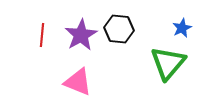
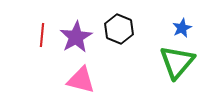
black hexagon: rotated 16 degrees clockwise
purple star: moved 5 px left, 2 px down
green triangle: moved 9 px right, 1 px up
pink triangle: moved 3 px right, 2 px up; rotated 8 degrees counterclockwise
